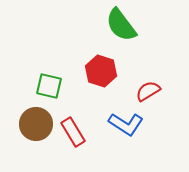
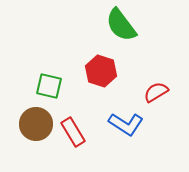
red semicircle: moved 8 px right, 1 px down
